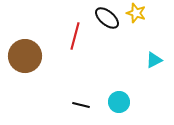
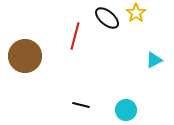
yellow star: rotated 18 degrees clockwise
cyan circle: moved 7 px right, 8 px down
